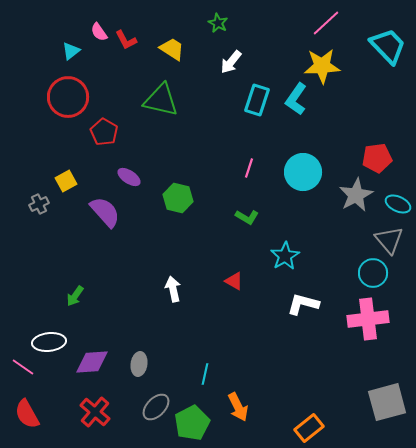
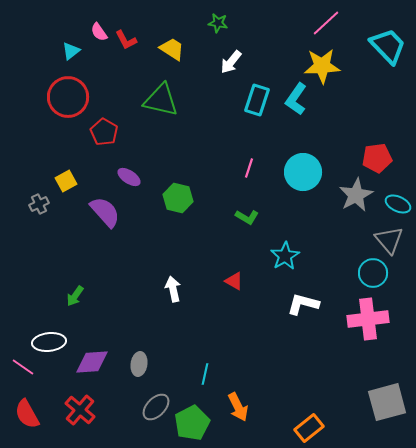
green star at (218, 23): rotated 18 degrees counterclockwise
red cross at (95, 412): moved 15 px left, 2 px up
